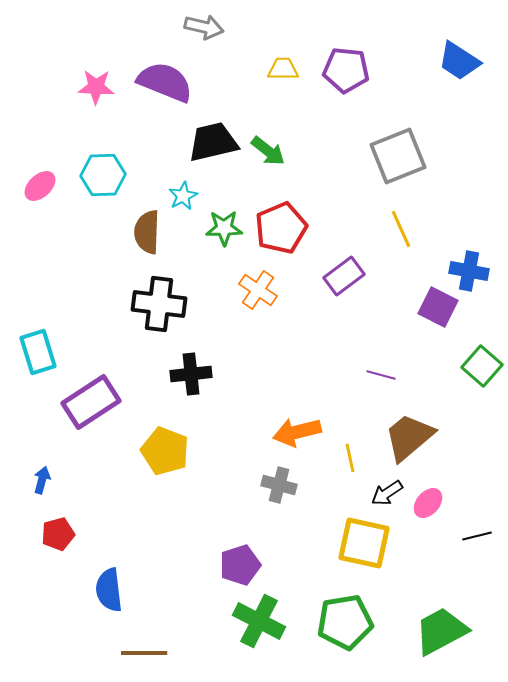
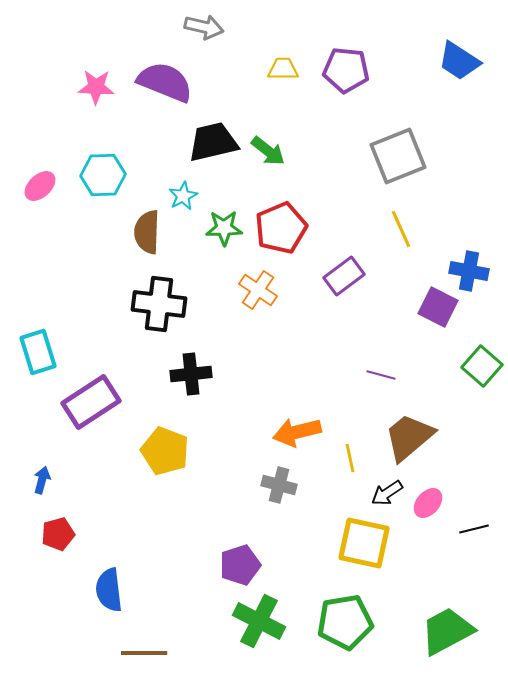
black line at (477, 536): moved 3 px left, 7 px up
green trapezoid at (441, 631): moved 6 px right
